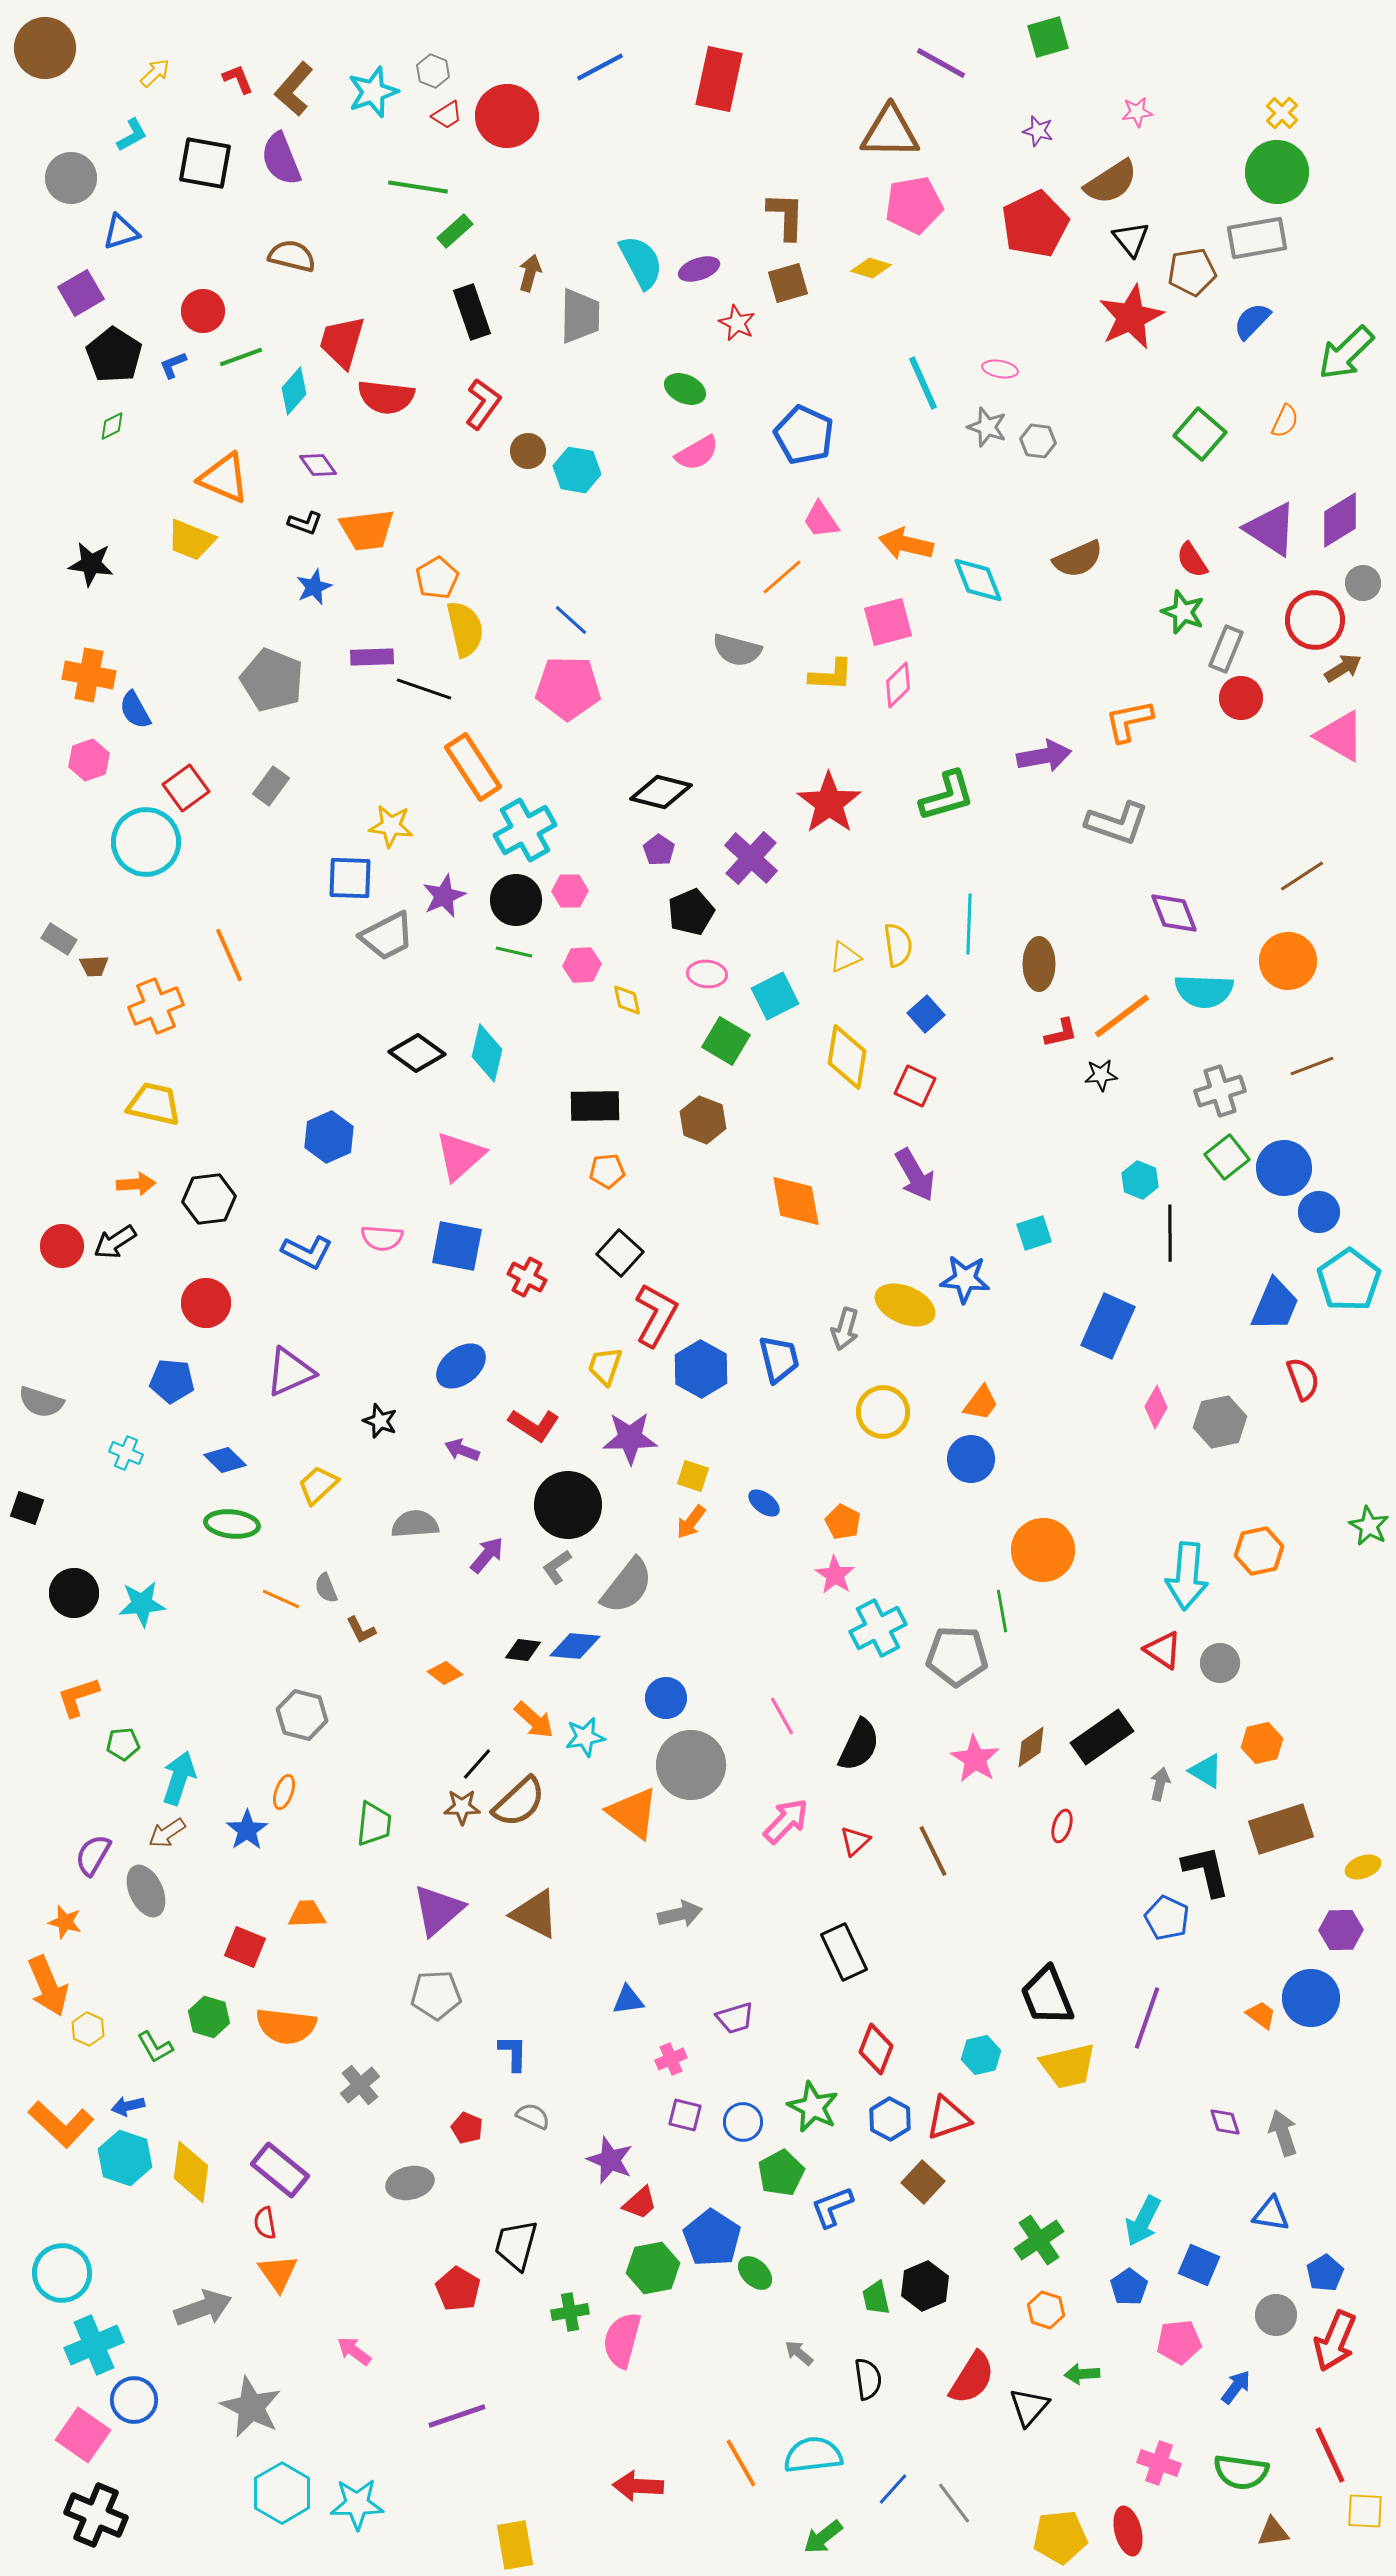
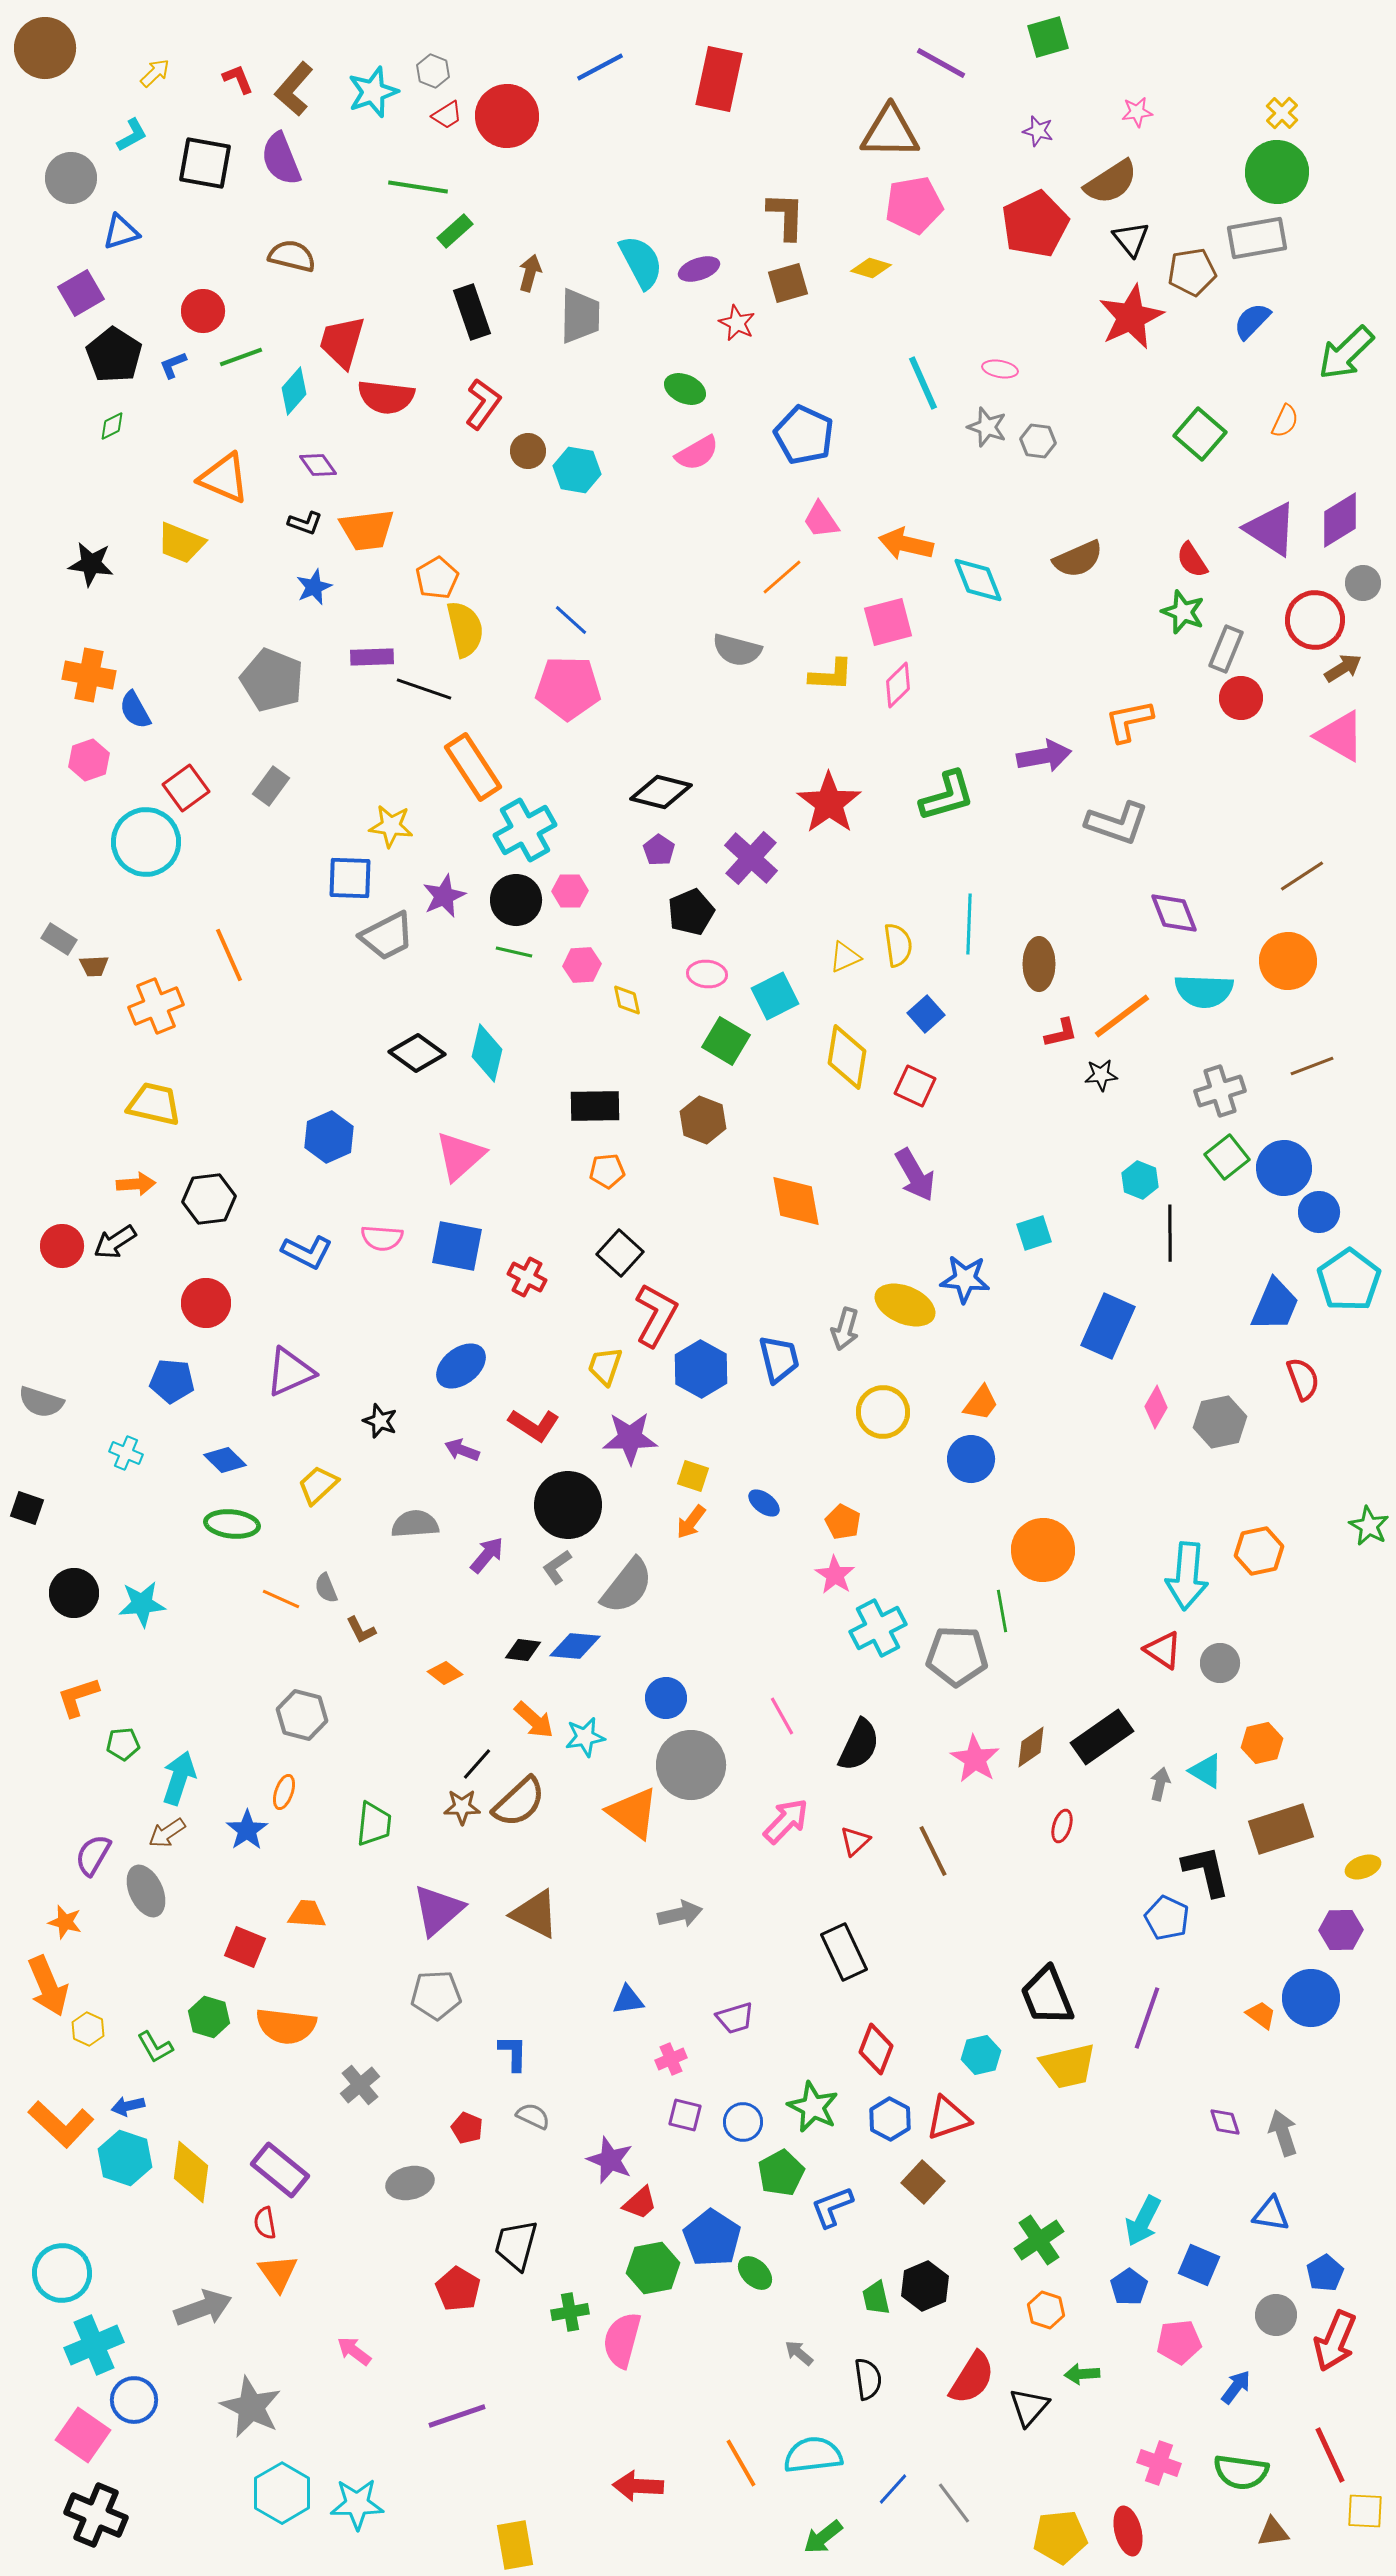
yellow trapezoid at (191, 540): moved 10 px left, 3 px down
orange trapezoid at (307, 1914): rotated 6 degrees clockwise
